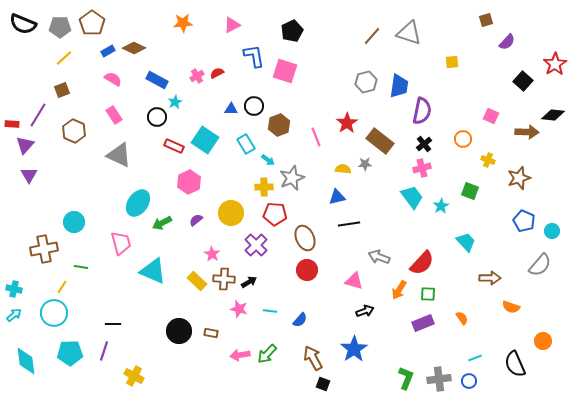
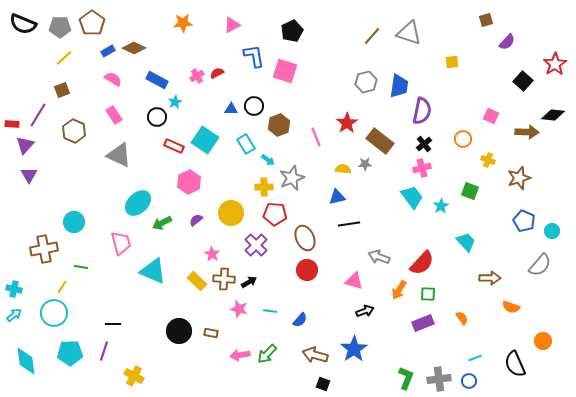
cyan ellipse at (138, 203): rotated 12 degrees clockwise
brown arrow at (313, 358): moved 2 px right, 3 px up; rotated 45 degrees counterclockwise
